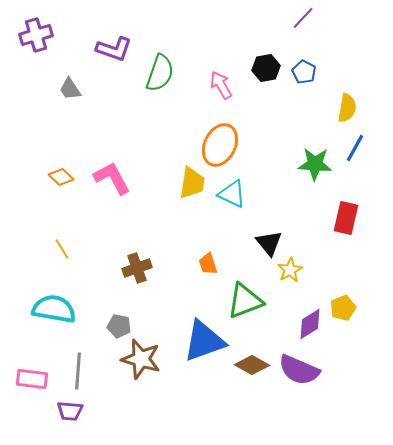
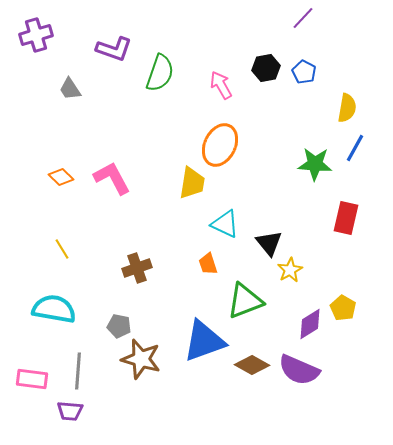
cyan triangle: moved 7 px left, 30 px down
yellow pentagon: rotated 20 degrees counterclockwise
